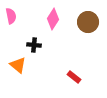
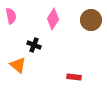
brown circle: moved 3 px right, 2 px up
black cross: rotated 16 degrees clockwise
red rectangle: rotated 32 degrees counterclockwise
